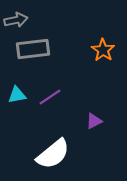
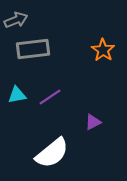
gray arrow: rotated 10 degrees counterclockwise
purple triangle: moved 1 px left, 1 px down
white semicircle: moved 1 px left, 1 px up
